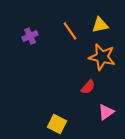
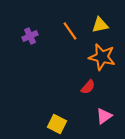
pink triangle: moved 2 px left, 4 px down
